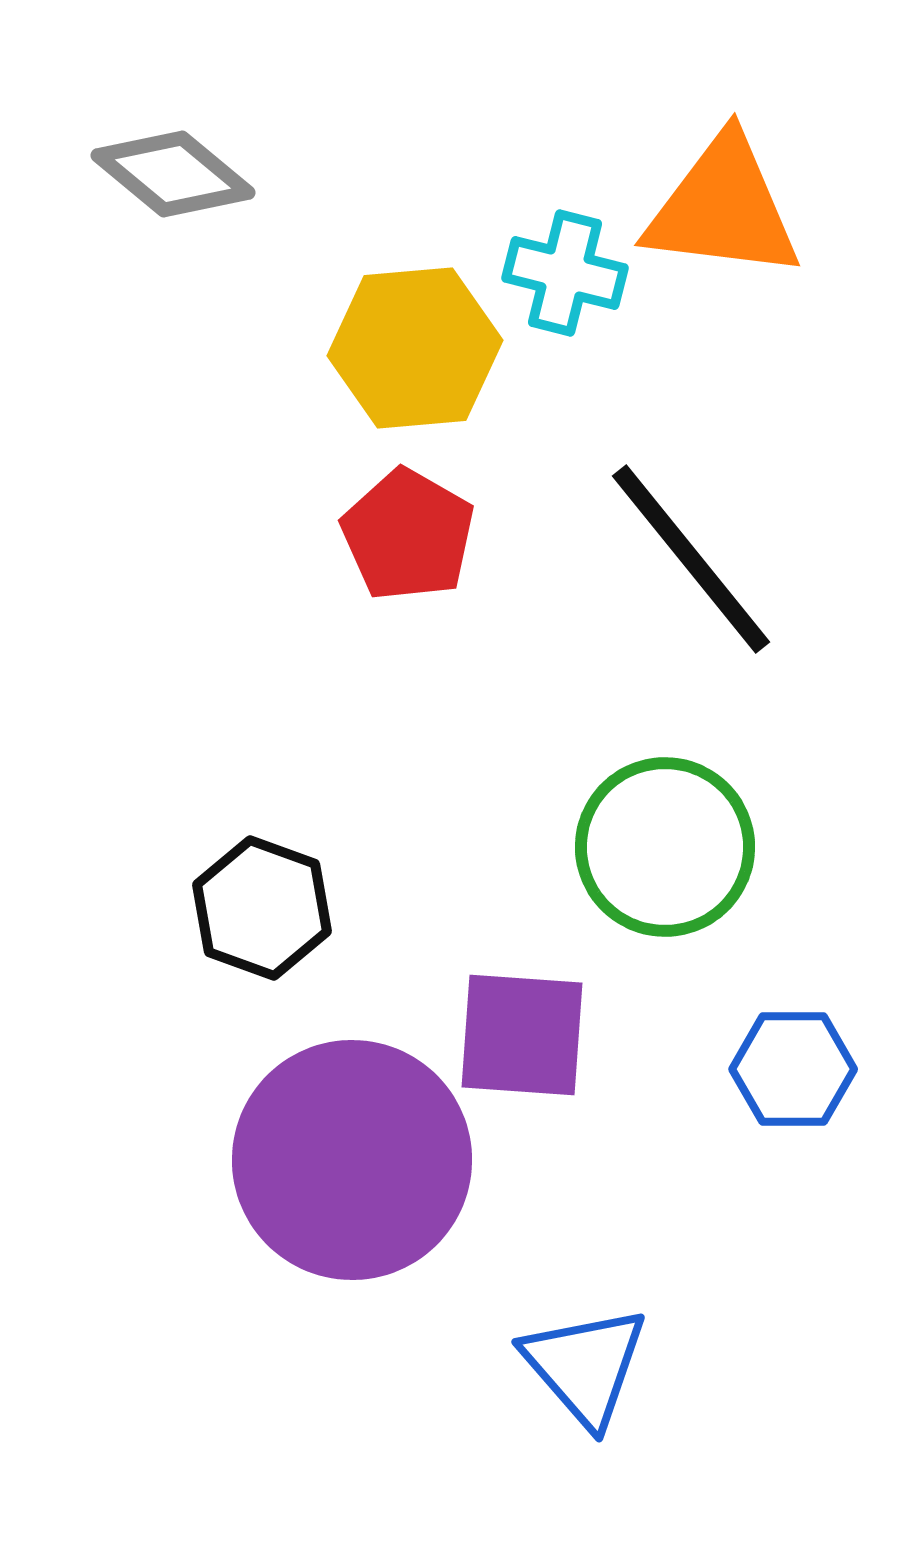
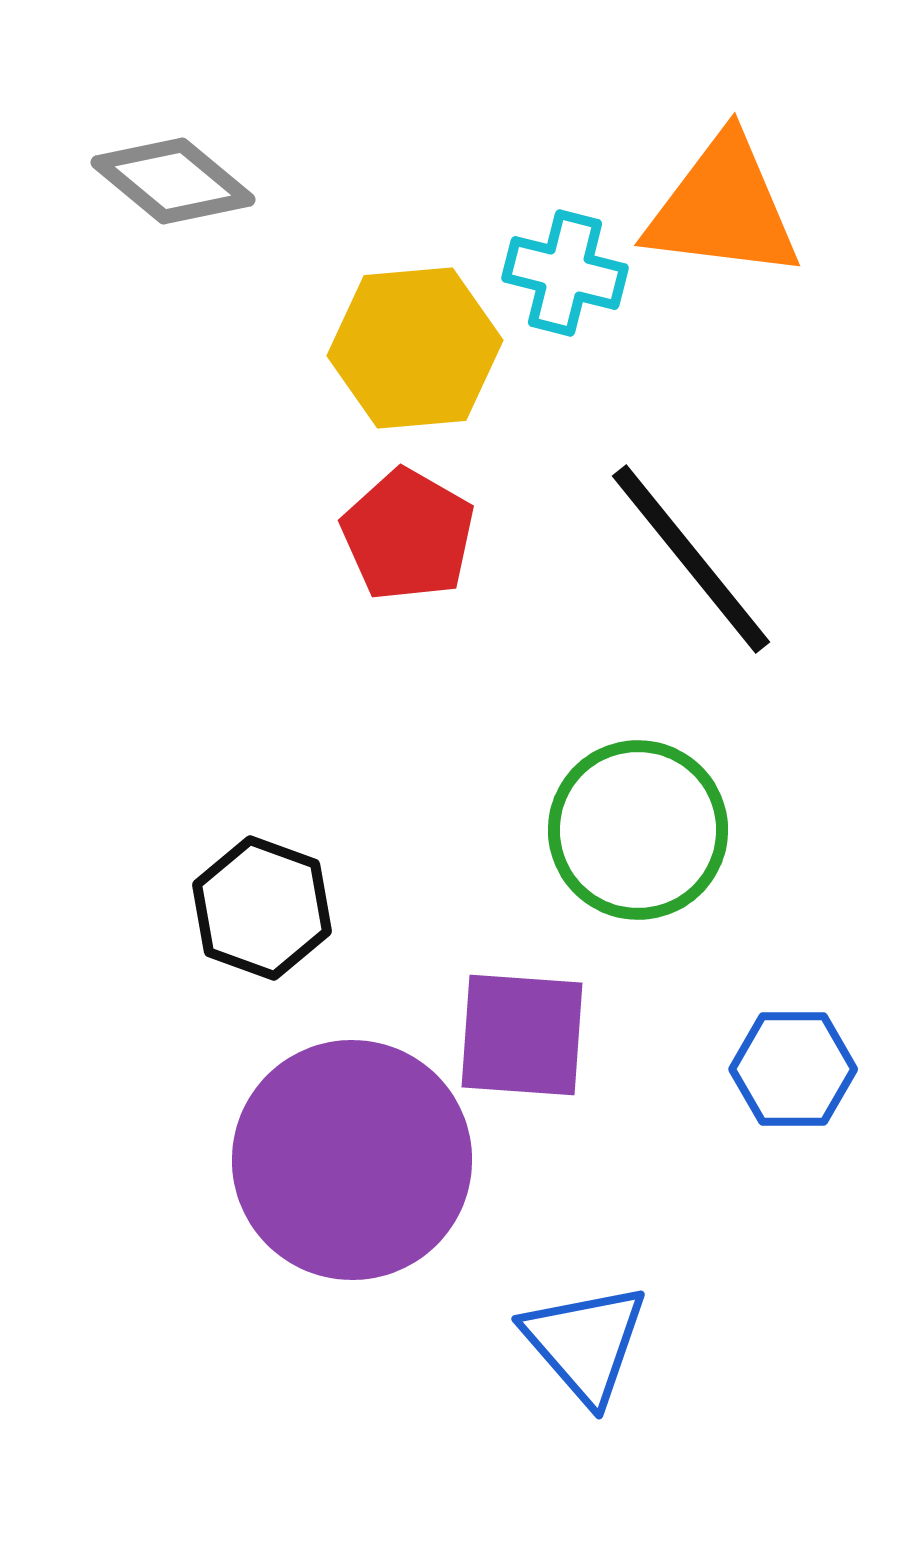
gray diamond: moved 7 px down
green circle: moved 27 px left, 17 px up
blue triangle: moved 23 px up
